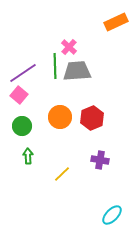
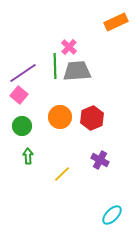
purple cross: rotated 18 degrees clockwise
